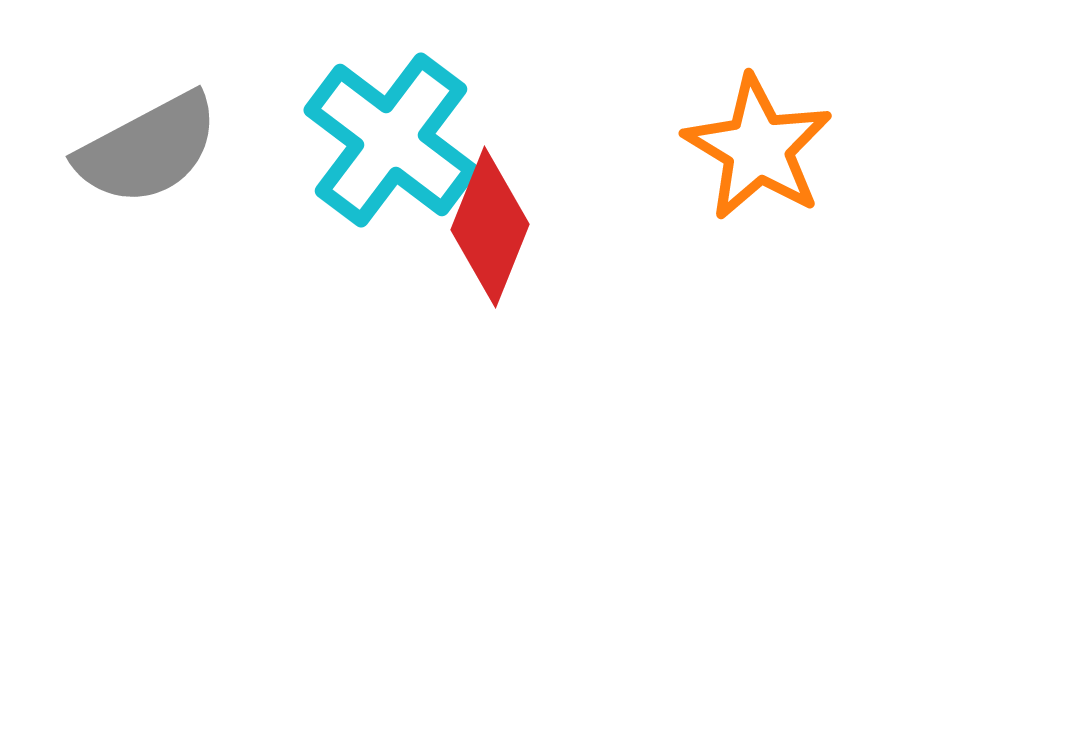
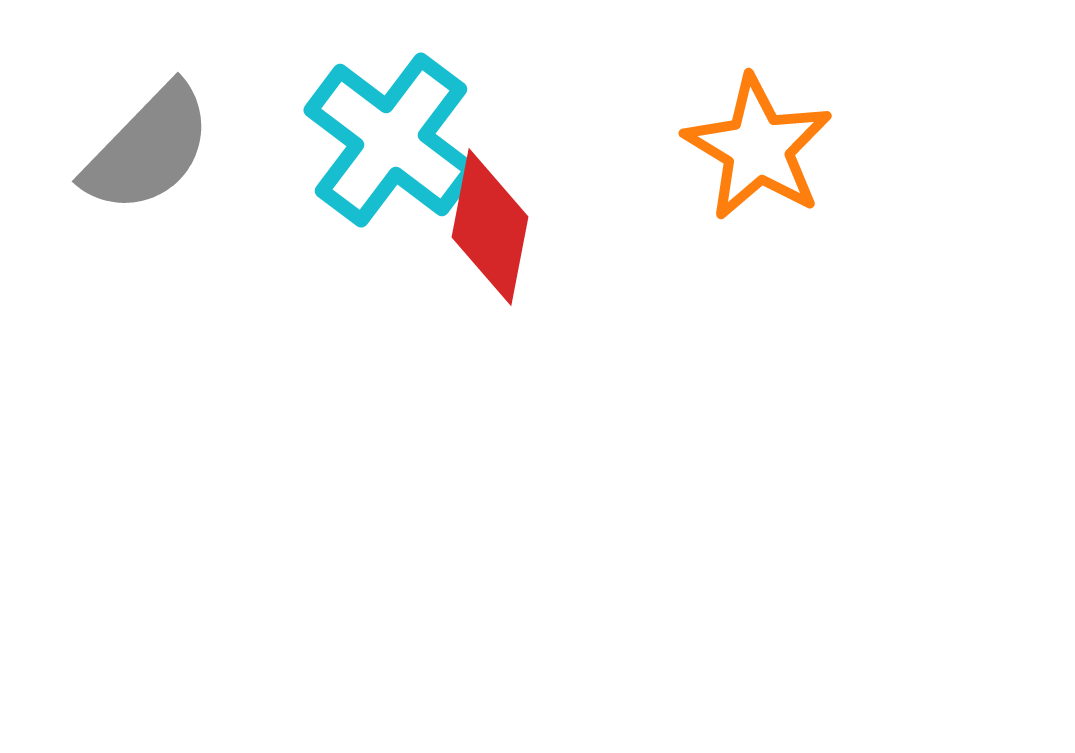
gray semicircle: rotated 18 degrees counterclockwise
red diamond: rotated 11 degrees counterclockwise
